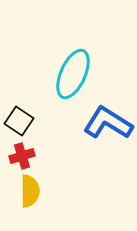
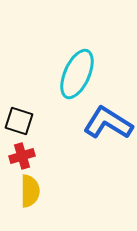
cyan ellipse: moved 4 px right
black square: rotated 16 degrees counterclockwise
